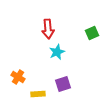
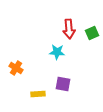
red arrow: moved 21 px right
cyan star: rotated 28 degrees clockwise
orange cross: moved 2 px left, 9 px up
purple square: rotated 28 degrees clockwise
